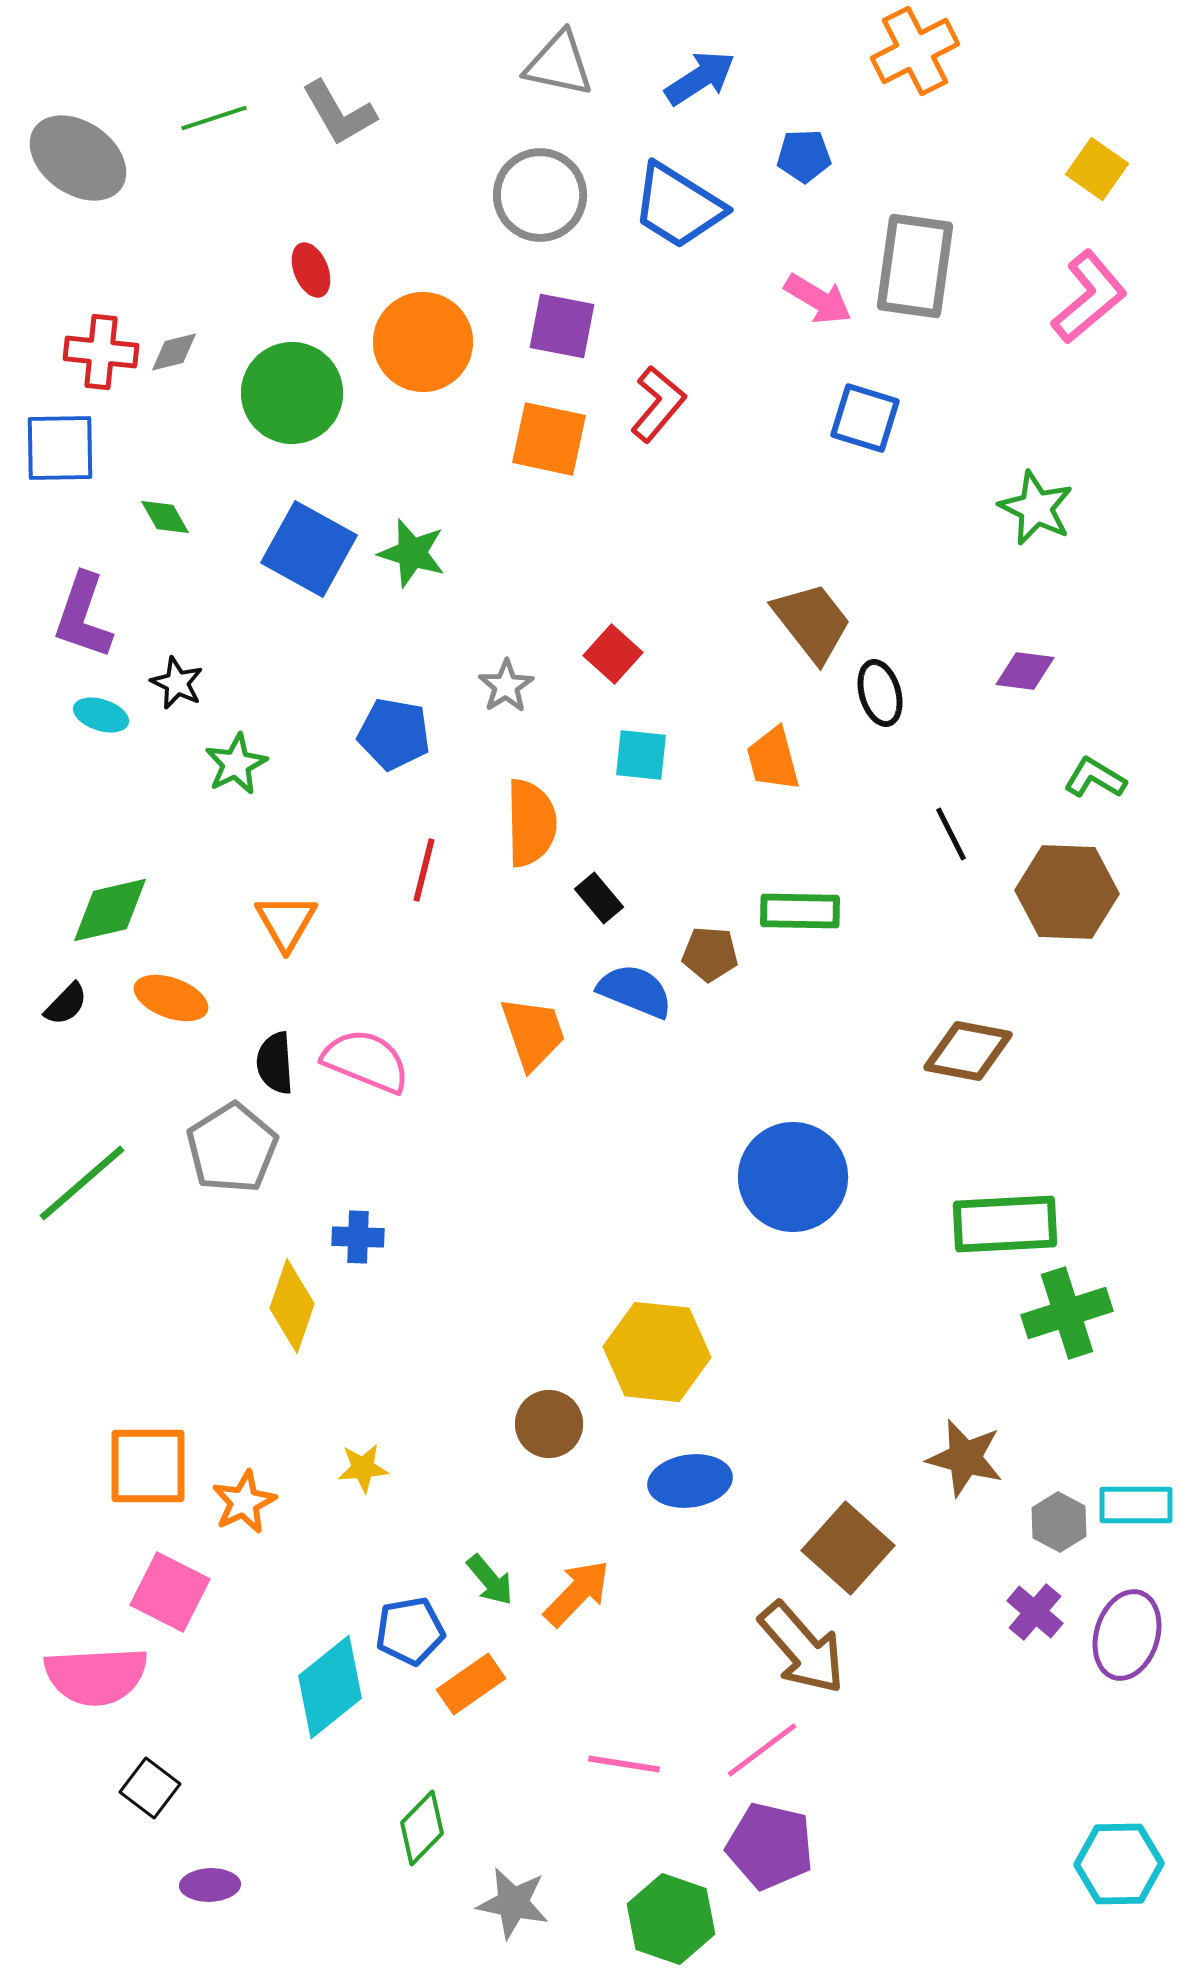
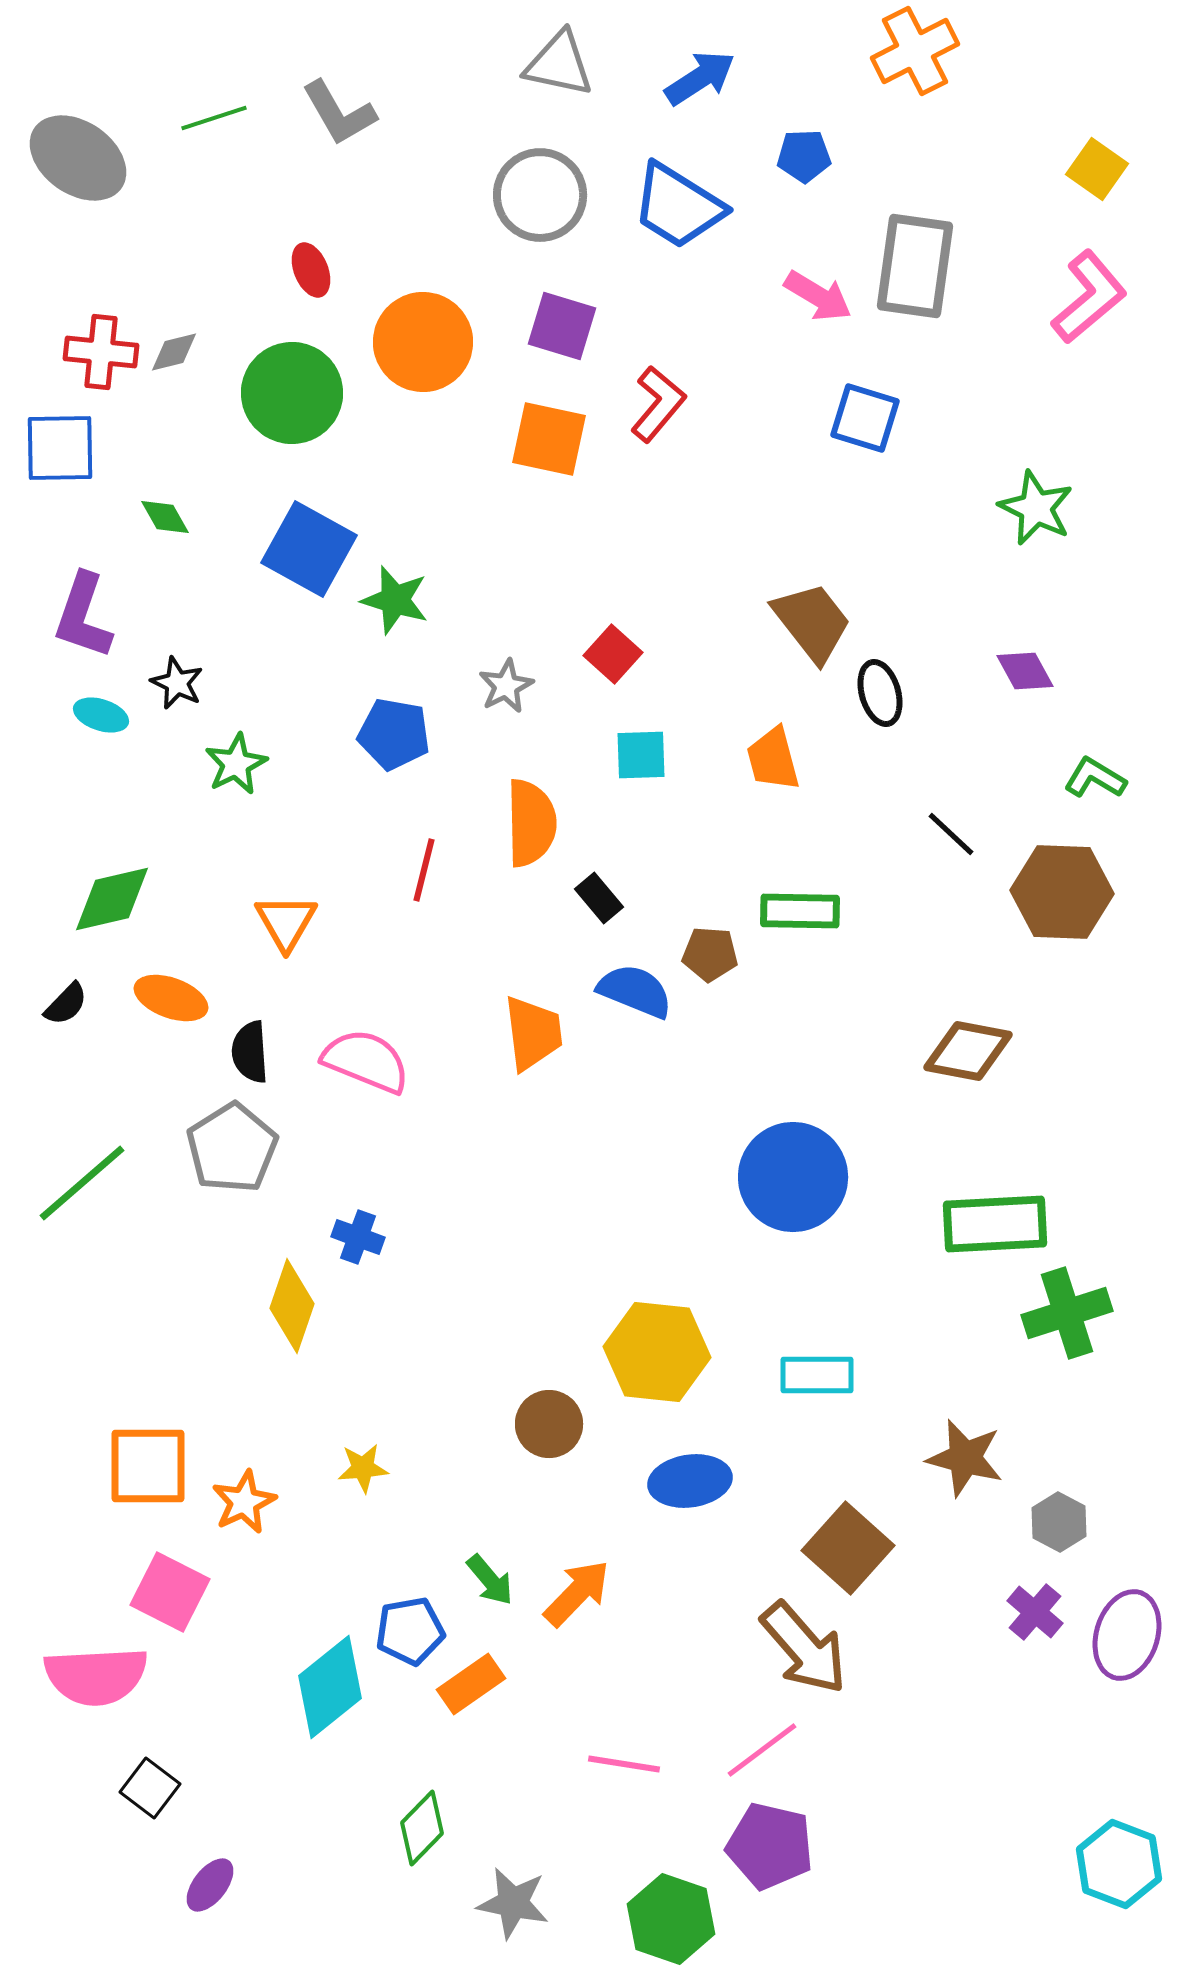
pink arrow at (818, 299): moved 3 px up
purple square at (562, 326): rotated 6 degrees clockwise
green star at (412, 553): moved 17 px left, 47 px down
purple diamond at (1025, 671): rotated 54 degrees clockwise
gray star at (506, 686): rotated 6 degrees clockwise
cyan square at (641, 755): rotated 8 degrees counterclockwise
black line at (951, 834): rotated 20 degrees counterclockwise
brown hexagon at (1067, 892): moved 5 px left
green diamond at (110, 910): moved 2 px right, 11 px up
orange trapezoid at (533, 1033): rotated 12 degrees clockwise
black semicircle at (275, 1063): moved 25 px left, 11 px up
green rectangle at (1005, 1224): moved 10 px left
blue cross at (358, 1237): rotated 18 degrees clockwise
cyan rectangle at (1136, 1505): moved 319 px left, 130 px up
brown arrow at (802, 1648): moved 2 px right
cyan hexagon at (1119, 1864): rotated 22 degrees clockwise
purple ellipse at (210, 1885): rotated 50 degrees counterclockwise
